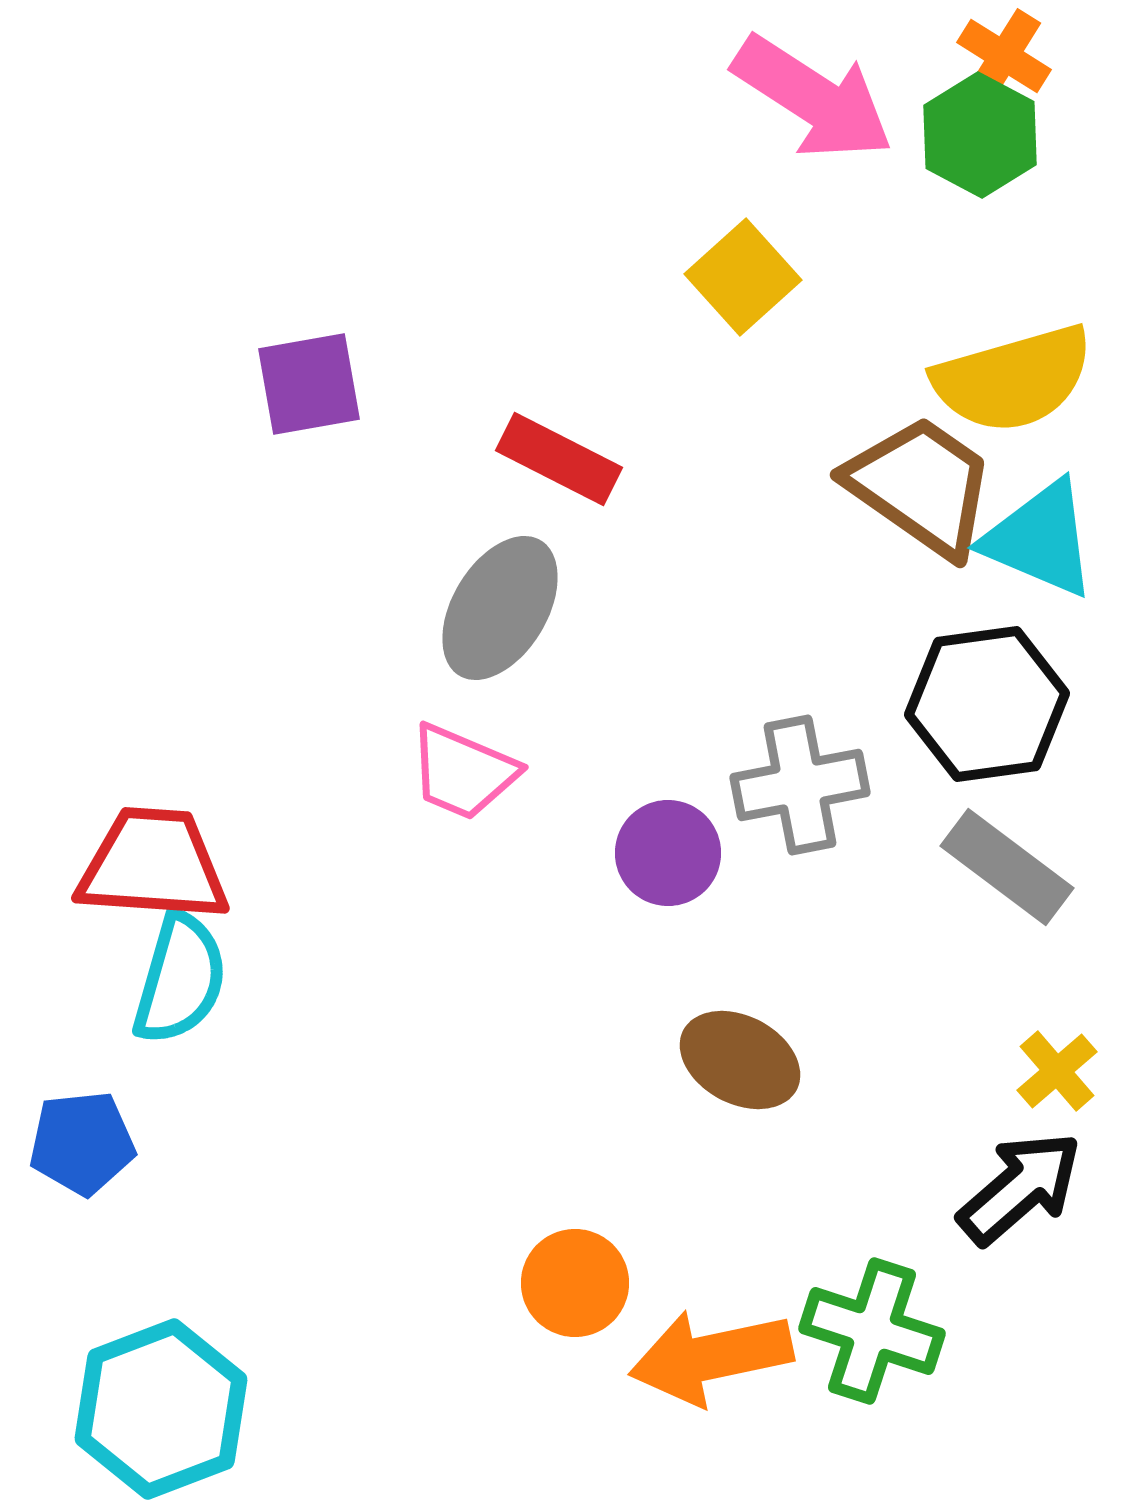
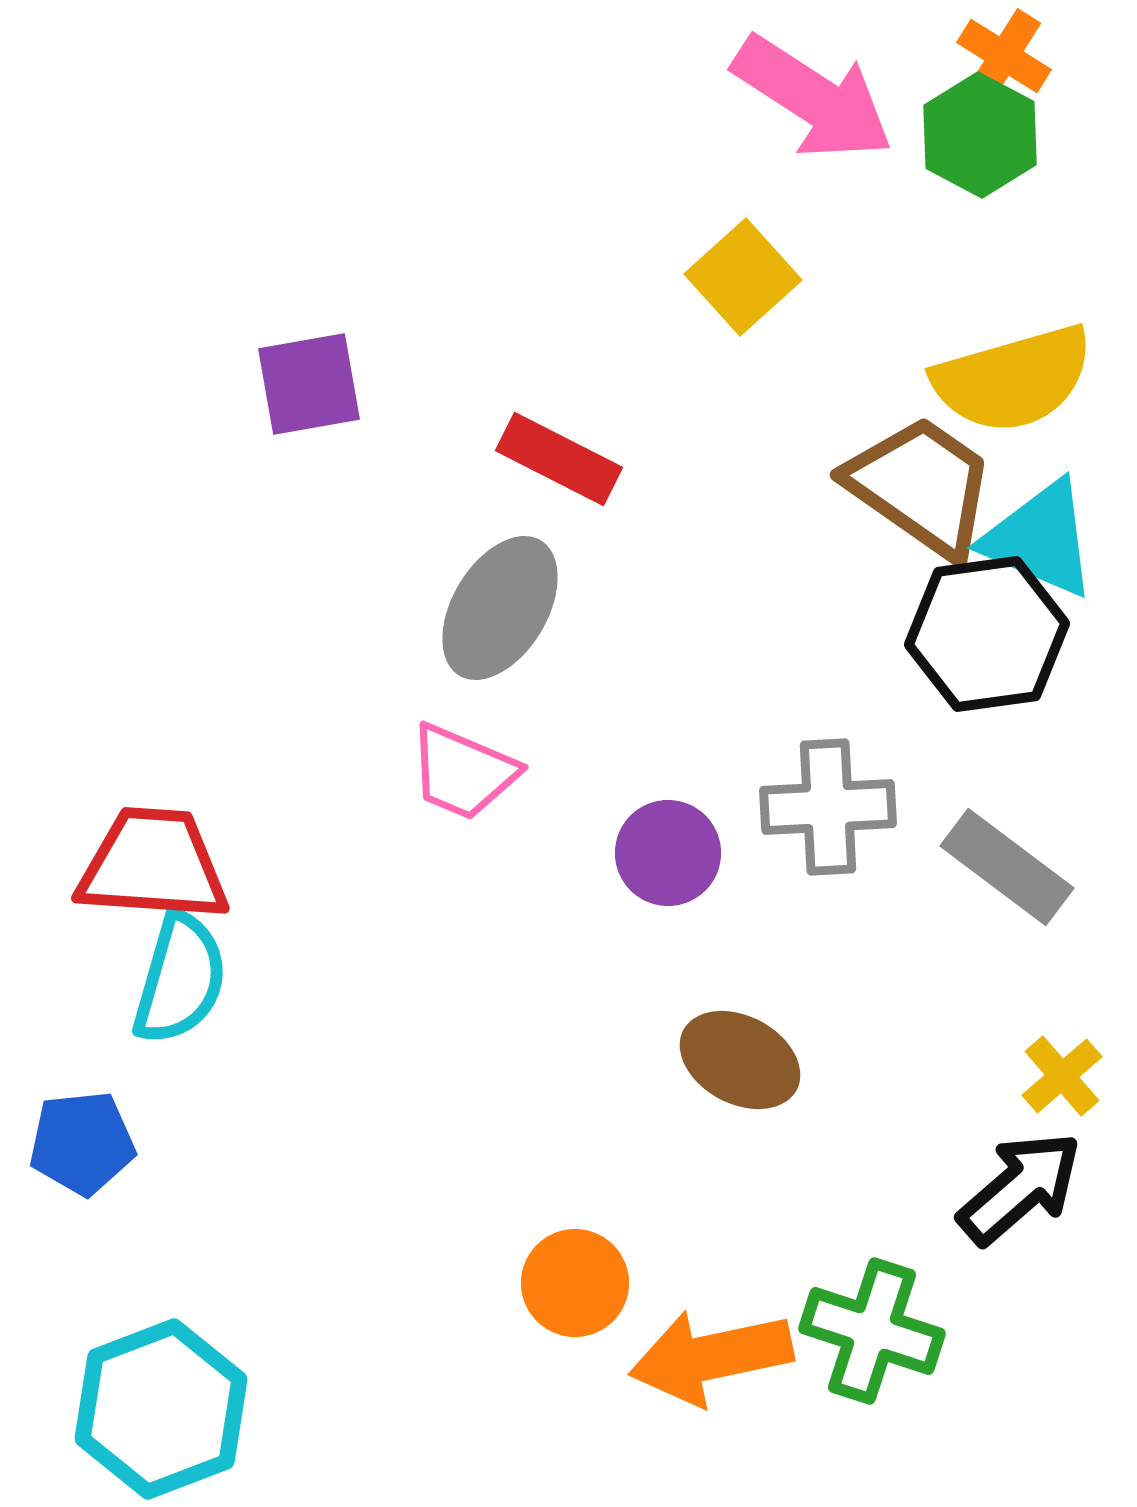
black hexagon: moved 70 px up
gray cross: moved 28 px right, 22 px down; rotated 8 degrees clockwise
yellow cross: moved 5 px right, 5 px down
